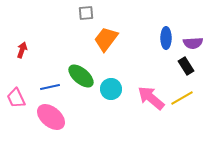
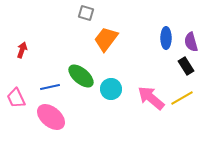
gray square: rotated 21 degrees clockwise
purple semicircle: moved 2 px left, 1 px up; rotated 78 degrees clockwise
